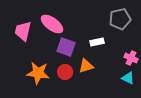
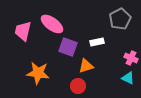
gray pentagon: rotated 15 degrees counterclockwise
purple square: moved 2 px right
red circle: moved 13 px right, 14 px down
